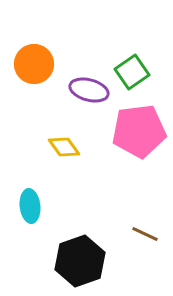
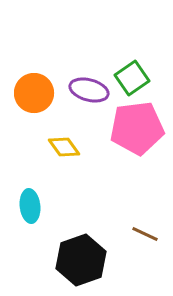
orange circle: moved 29 px down
green square: moved 6 px down
pink pentagon: moved 2 px left, 3 px up
black hexagon: moved 1 px right, 1 px up
